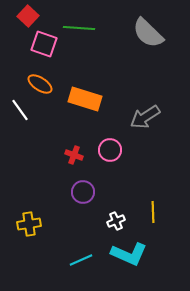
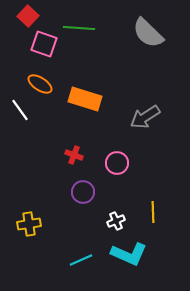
pink circle: moved 7 px right, 13 px down
